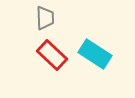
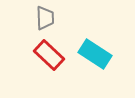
red rectangle: moved 3 px left
